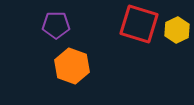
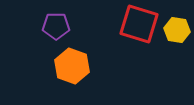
purple pentagon: moved 1 px down
yellow hexagon: rotated 25 degrees counterclockwise
